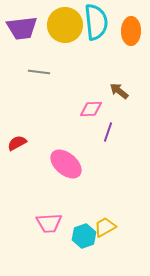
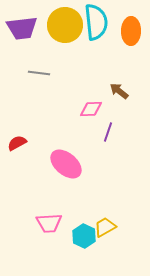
gray line: moved 1 px down
cyan hexagon: rotated 15 degrees counterclockwise
